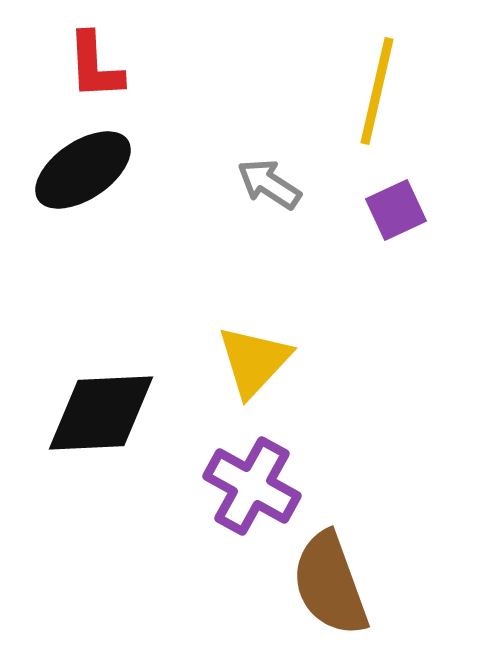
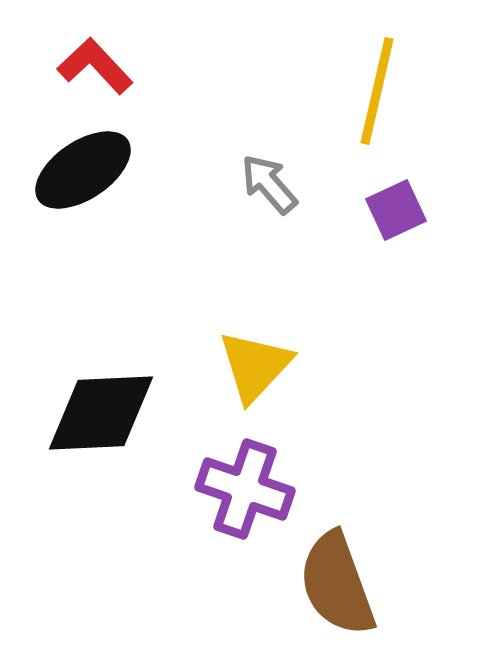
red L-shape: rotated 140 degrees clockwise
gray arrow: rotated 16 degrees clockwise
yellow triangle: moved 1 px right, 5 px down
purple cross: moved 7 px left, 3 px down; rotated 10 degrees counterclockwise
brown semicircle: moved 7 px right
